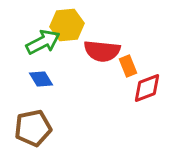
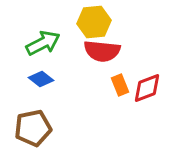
yellow hexagon: moved 27 px right, 3 px up
green arrow: moved 1 px down
orange rectangle: moved 8 px left, 19 px down
blue diamond: rotated 20 degrees counterclockwise
